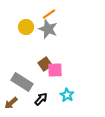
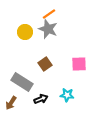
yellow circle: moved 1 px left, 5 px down
pink square: moved 24 px right, 6 px up
cyan star: rotated 24 degrees counterclockwise
black arrow: rotated 24 degrees clockwise
brown arrow: rotated 16 degrees counterclockwise
